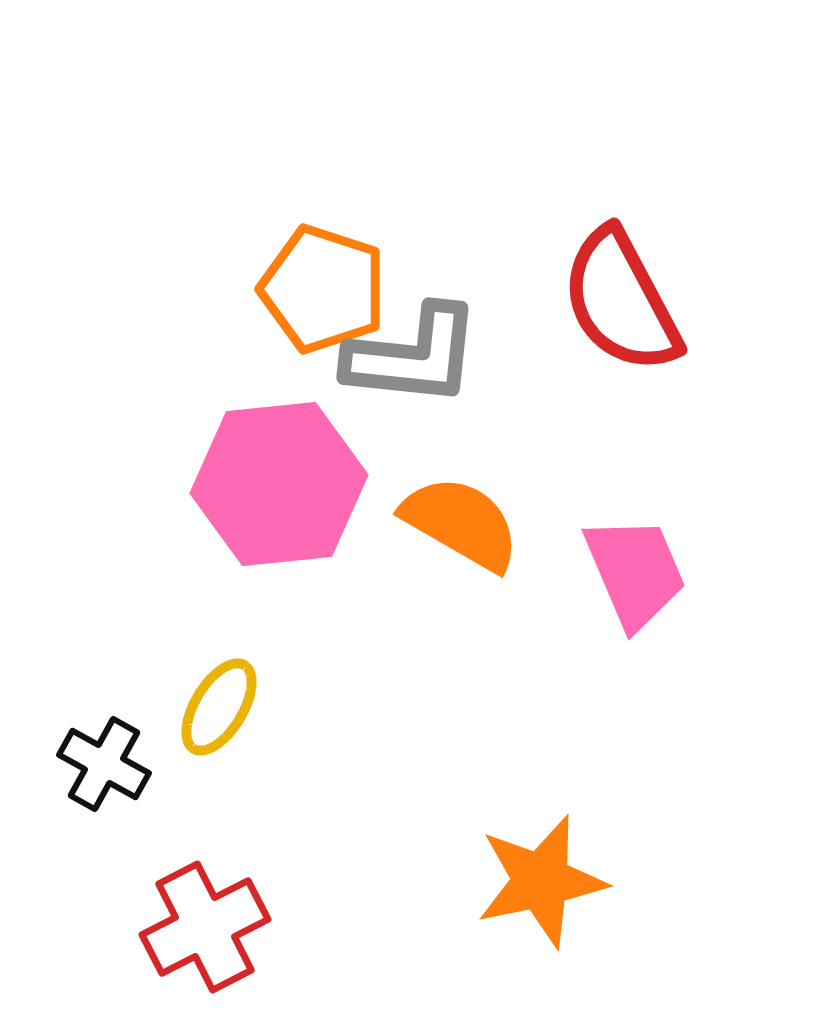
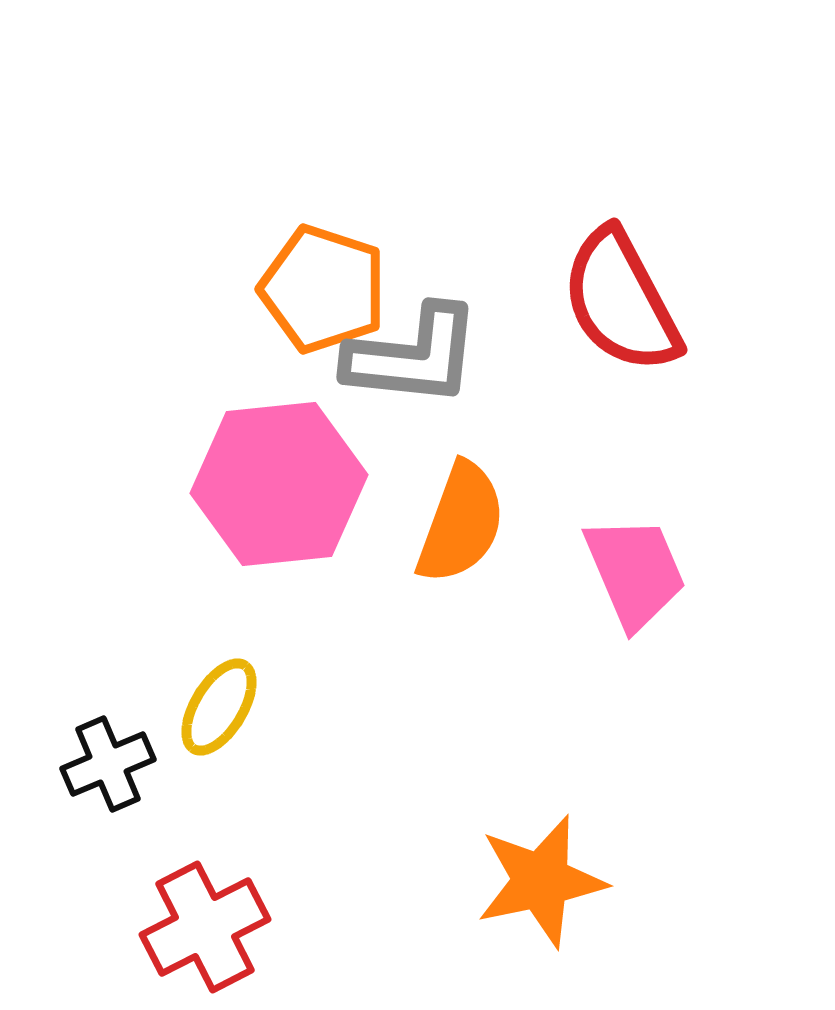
orange semicircle: rotated 80 degrees clockwise
black cross: moved 4 px right; rotated 38 degrees clockwise
